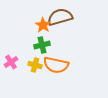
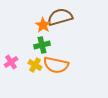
yellow cross: rotated 16 degrees clockwise
